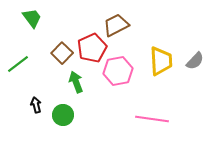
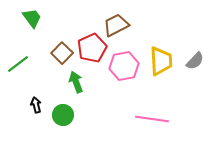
pink hexagon: moved 6 px right, 5 px up
